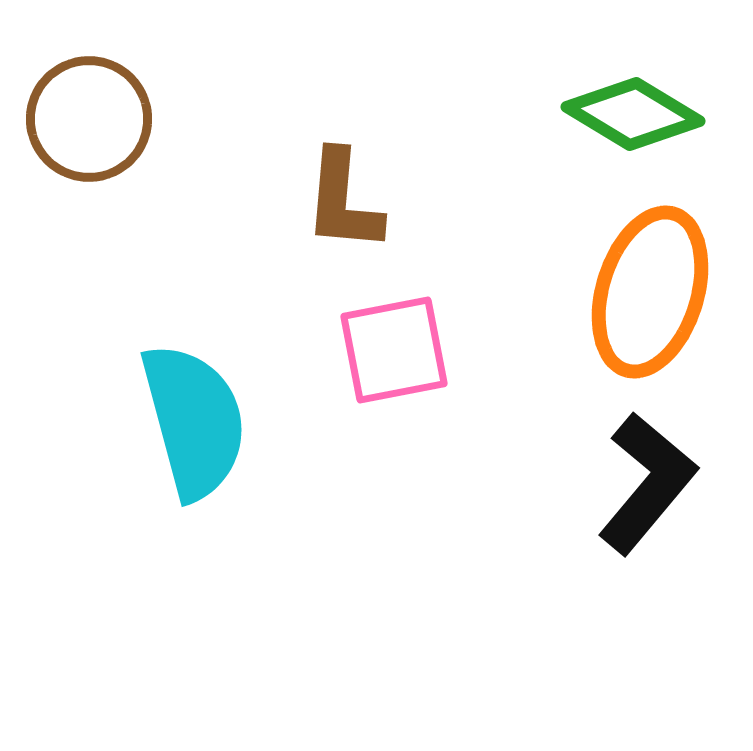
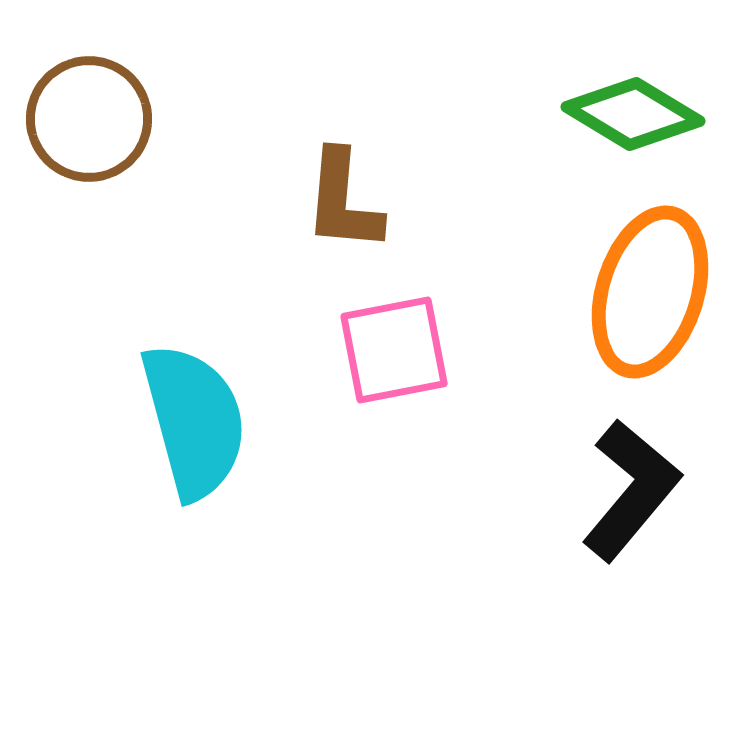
black L-shape: moved 16 px left, 7 px down
